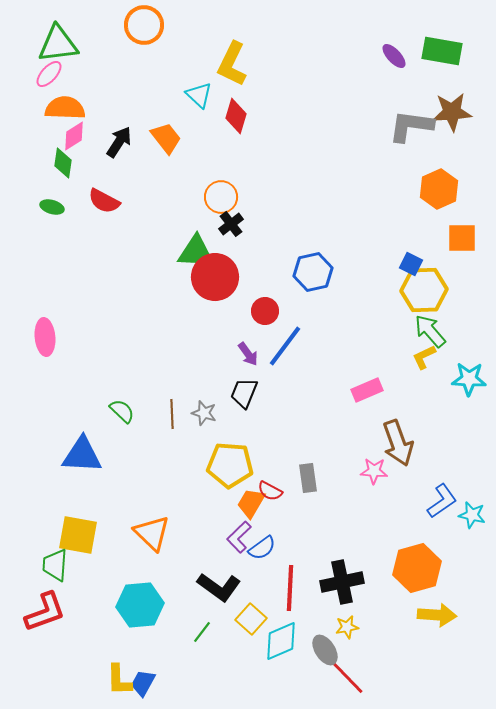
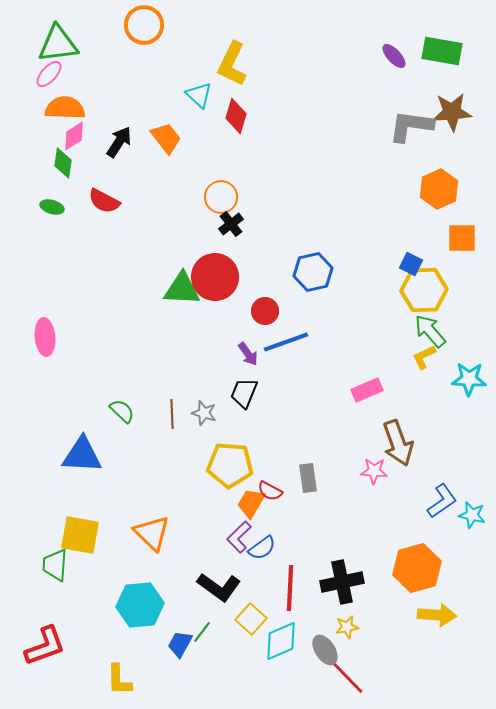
green triangle at (196, 252): moved 14 px left, 37 px down
blue line at (285, 346): moved 1 px right, 4 px up; rotated 33 degrees clockwise
yellow square at (78, 535): moved 2 px right
red L-shape at (45, 612): moved 34 px down
blue trapezoid at (143, 683): moved 37 px right, 39 px up
